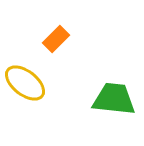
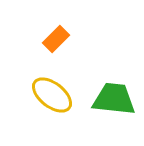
yellow ellipse: moved 27 px right, 12 px down
